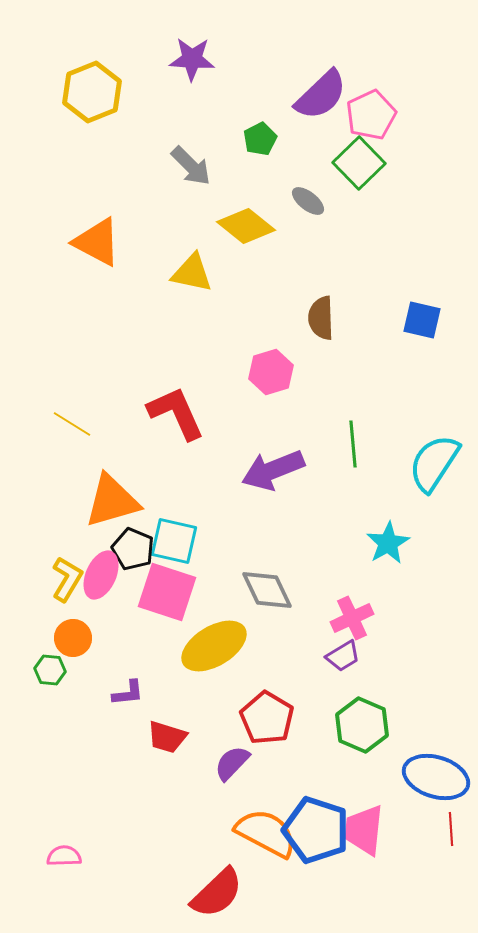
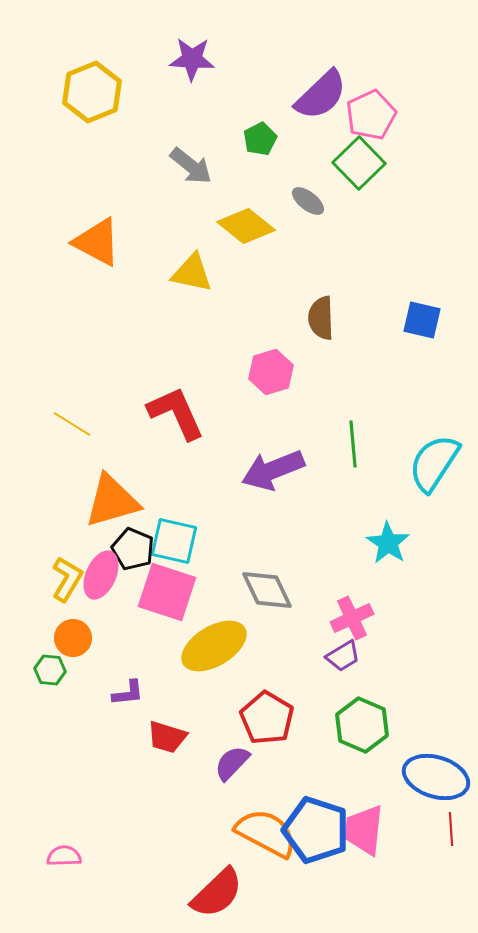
gray arrow at (191, 166): rotated 6 degrees counterclockwise
cyan star at (388, 543): rotated 9 degrees counterclockwise
